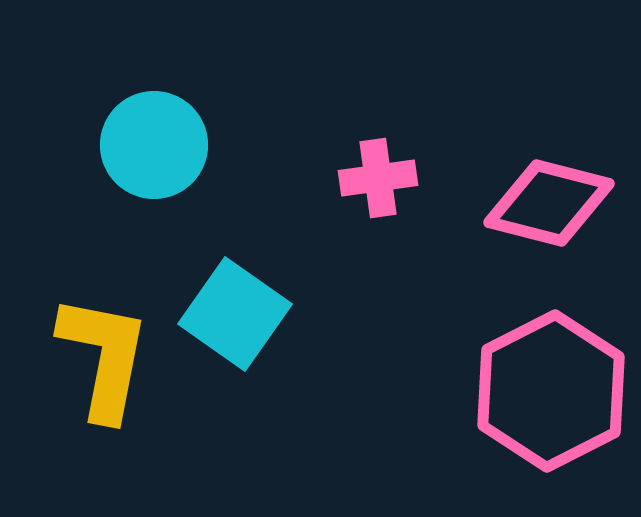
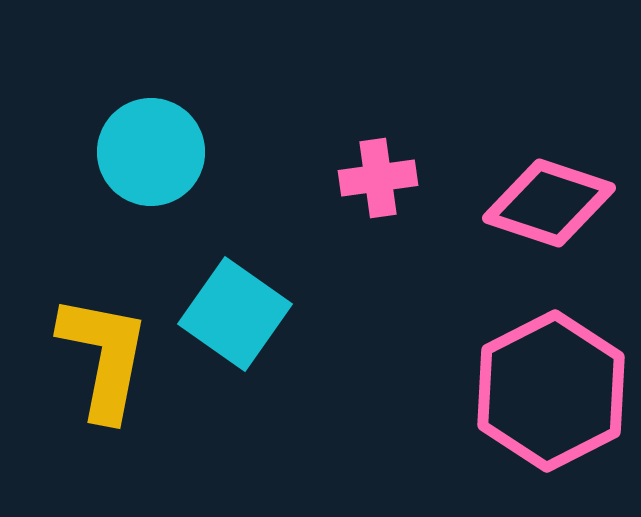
cyan circle: moved 3 px left, 7 px down
pink diamond: rotated 4 degrees clockwise
